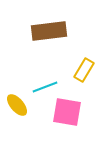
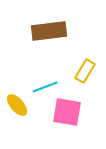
yellow rectangle: moved 1 px right, 1 px down
